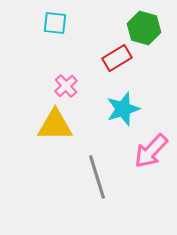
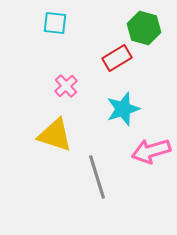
yellow triangle: moved 10 px down; rotated 18 degrees clockwise
pink arrow: rotated 30 degrees clockwise
